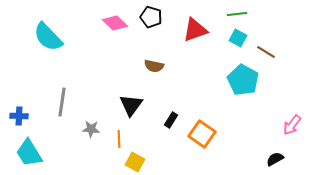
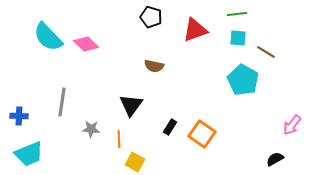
pink diamond: moved 29 px left, 21 px down
cyan square: rotated 24 degrees counterclockwise
black rectangle: moved 1 px left, 7 px down
cyan trapezoid: moved 1 px down; rotated 80 degrees counterclockwise
